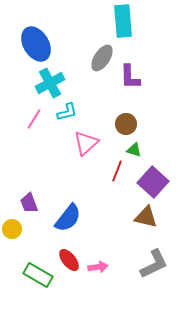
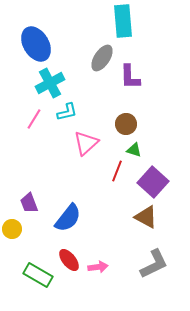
brown triangle: rotated 15 degrees clockwise
